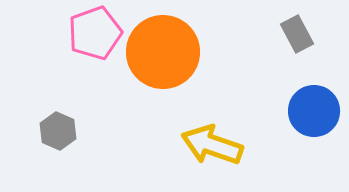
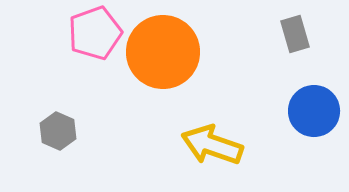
gray rectangle: moved 2 px left; rotated 12 degrees clockwise
